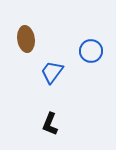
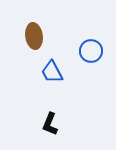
brown ellipse: moved 8 px right, 3 px up
blue trapezoid: rotated 65 degrees counterclockwise
